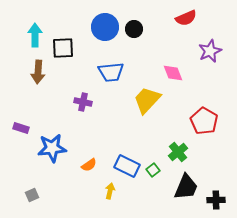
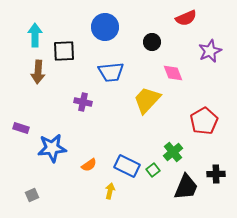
black circle: moved 18 px right, 13 px down
black square: moved 1 px right, 3 px down
red pentagon: rotated 12 degrees clockwise
green cross: moved 5 px left
black cross: moved 26 px up
